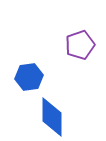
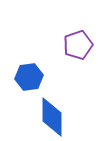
purple pentagon: moved 2 px left
